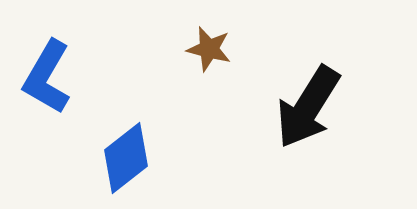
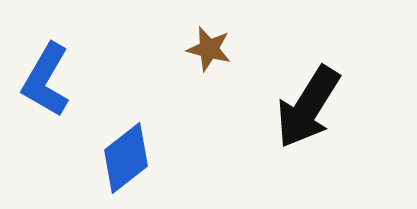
blue L-shape: moved 1 px left, 3 px down
